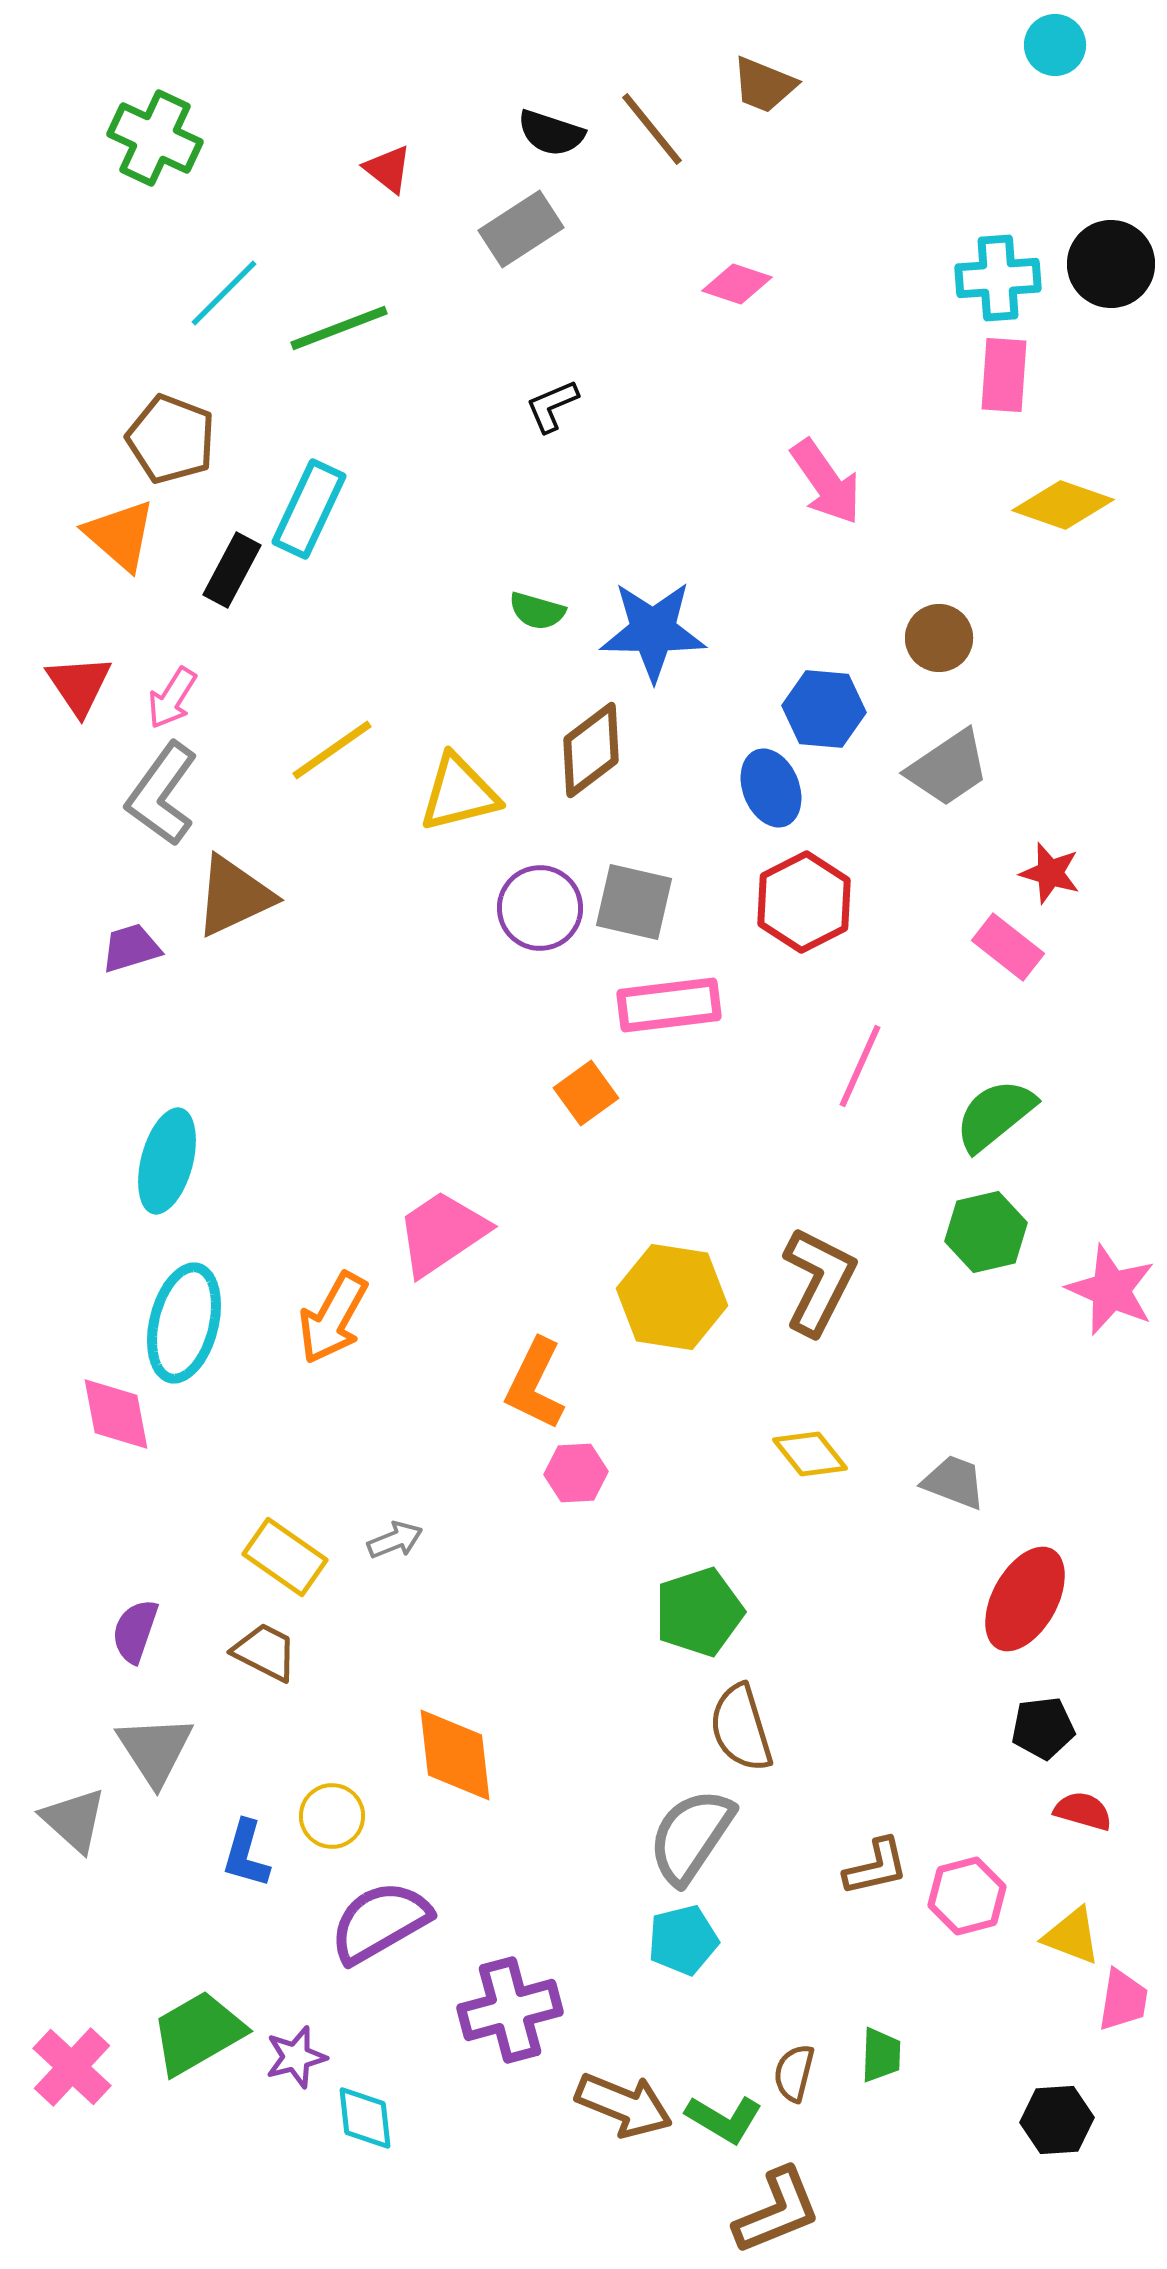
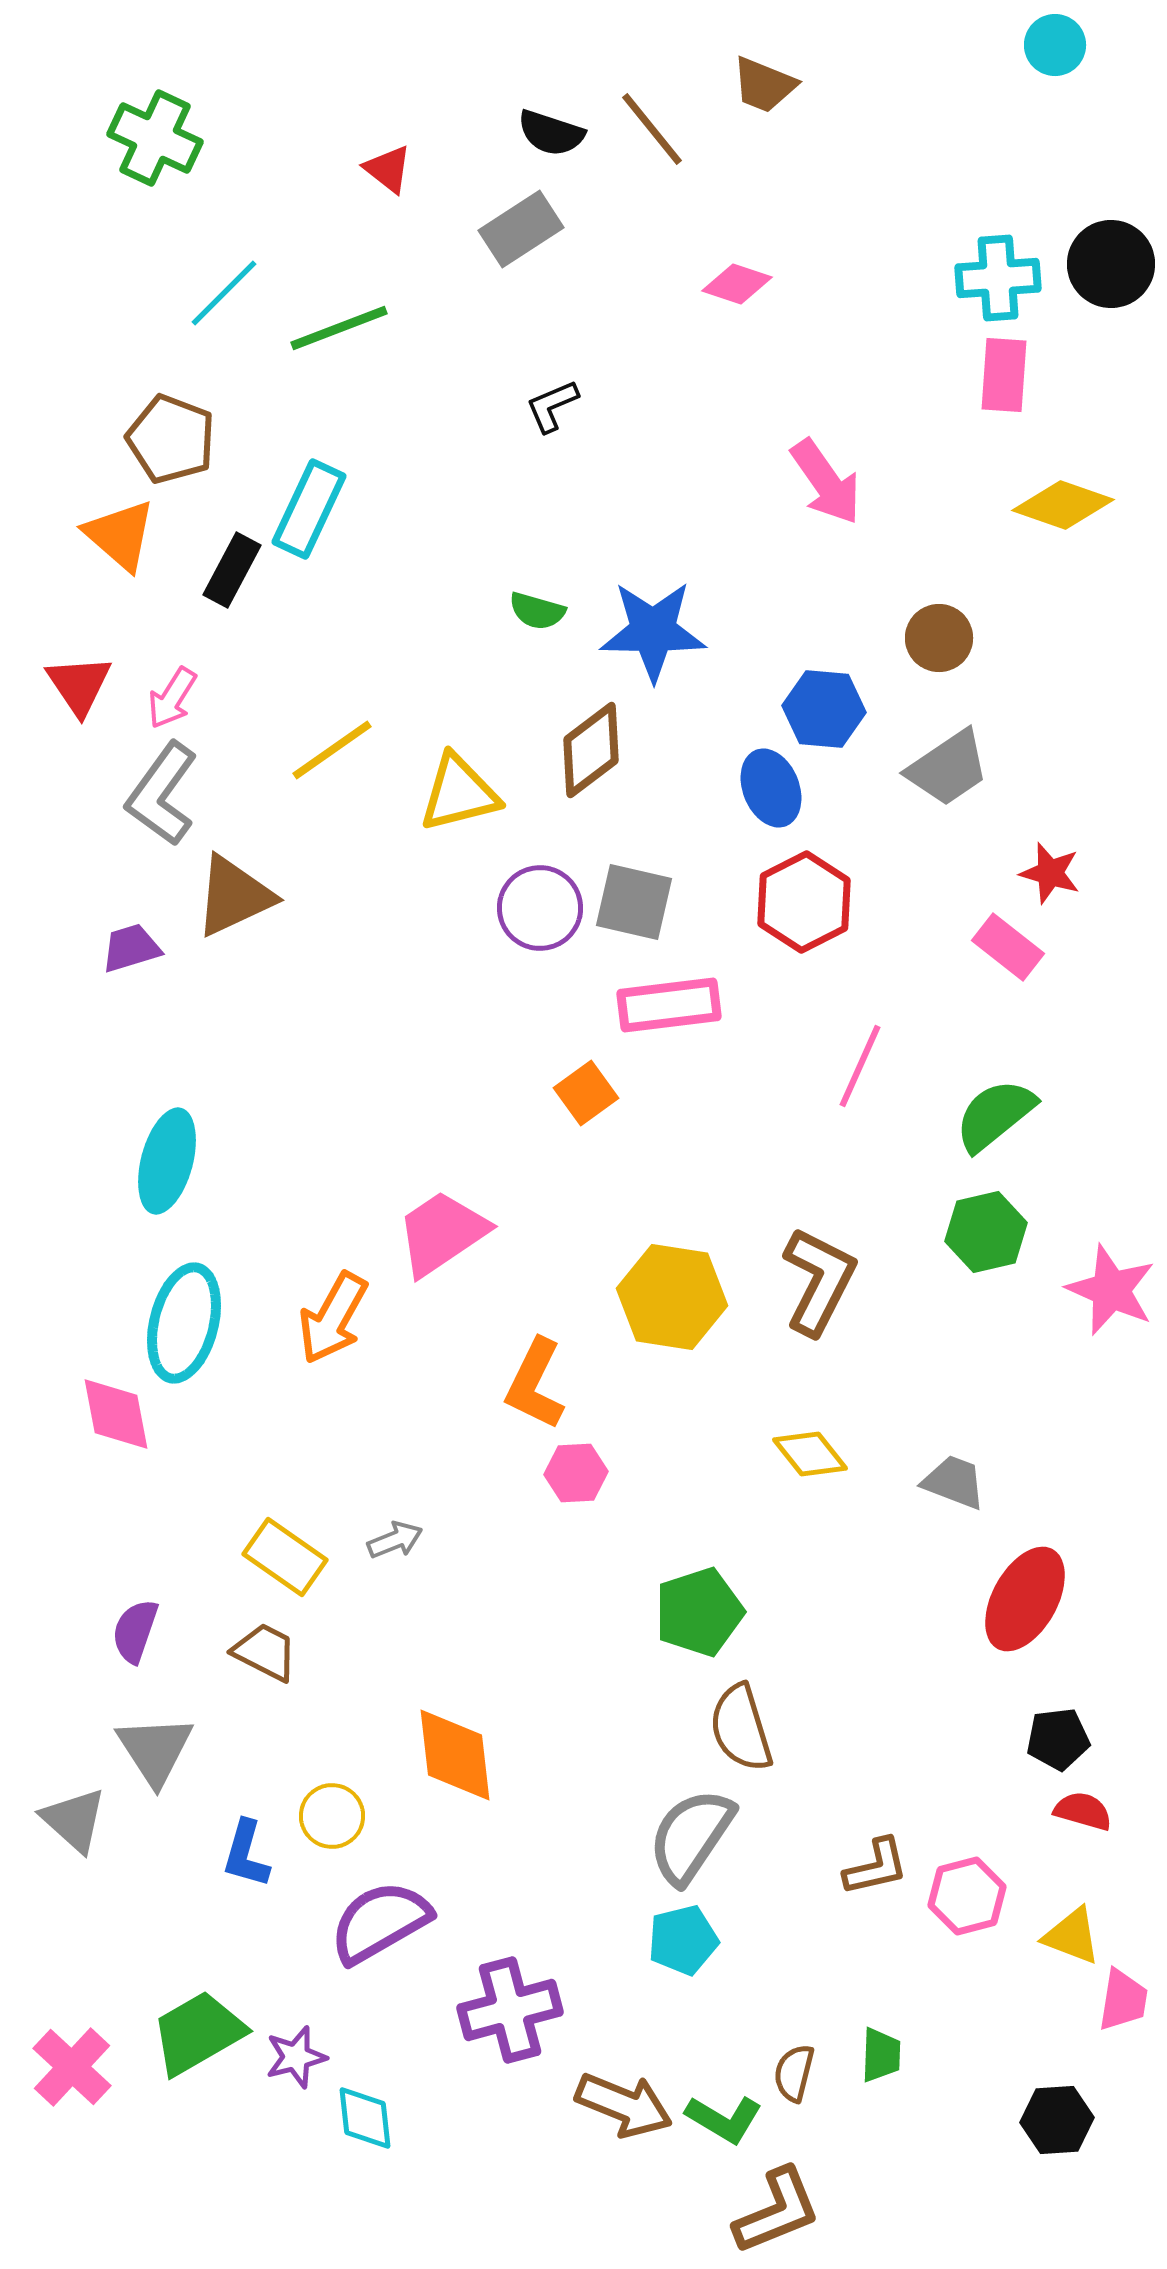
black pentagon at (1043, 1728): moved 15 px right, 11 px down
